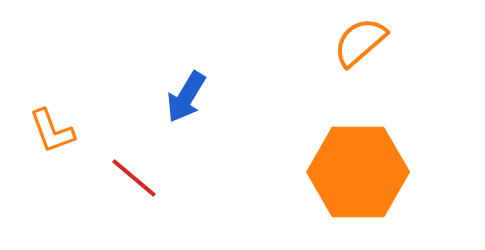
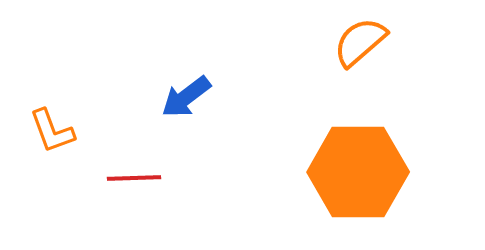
blue arrow: rotated 22 degrees clockwise
red line: rotated 42 degrees counterclockwise
